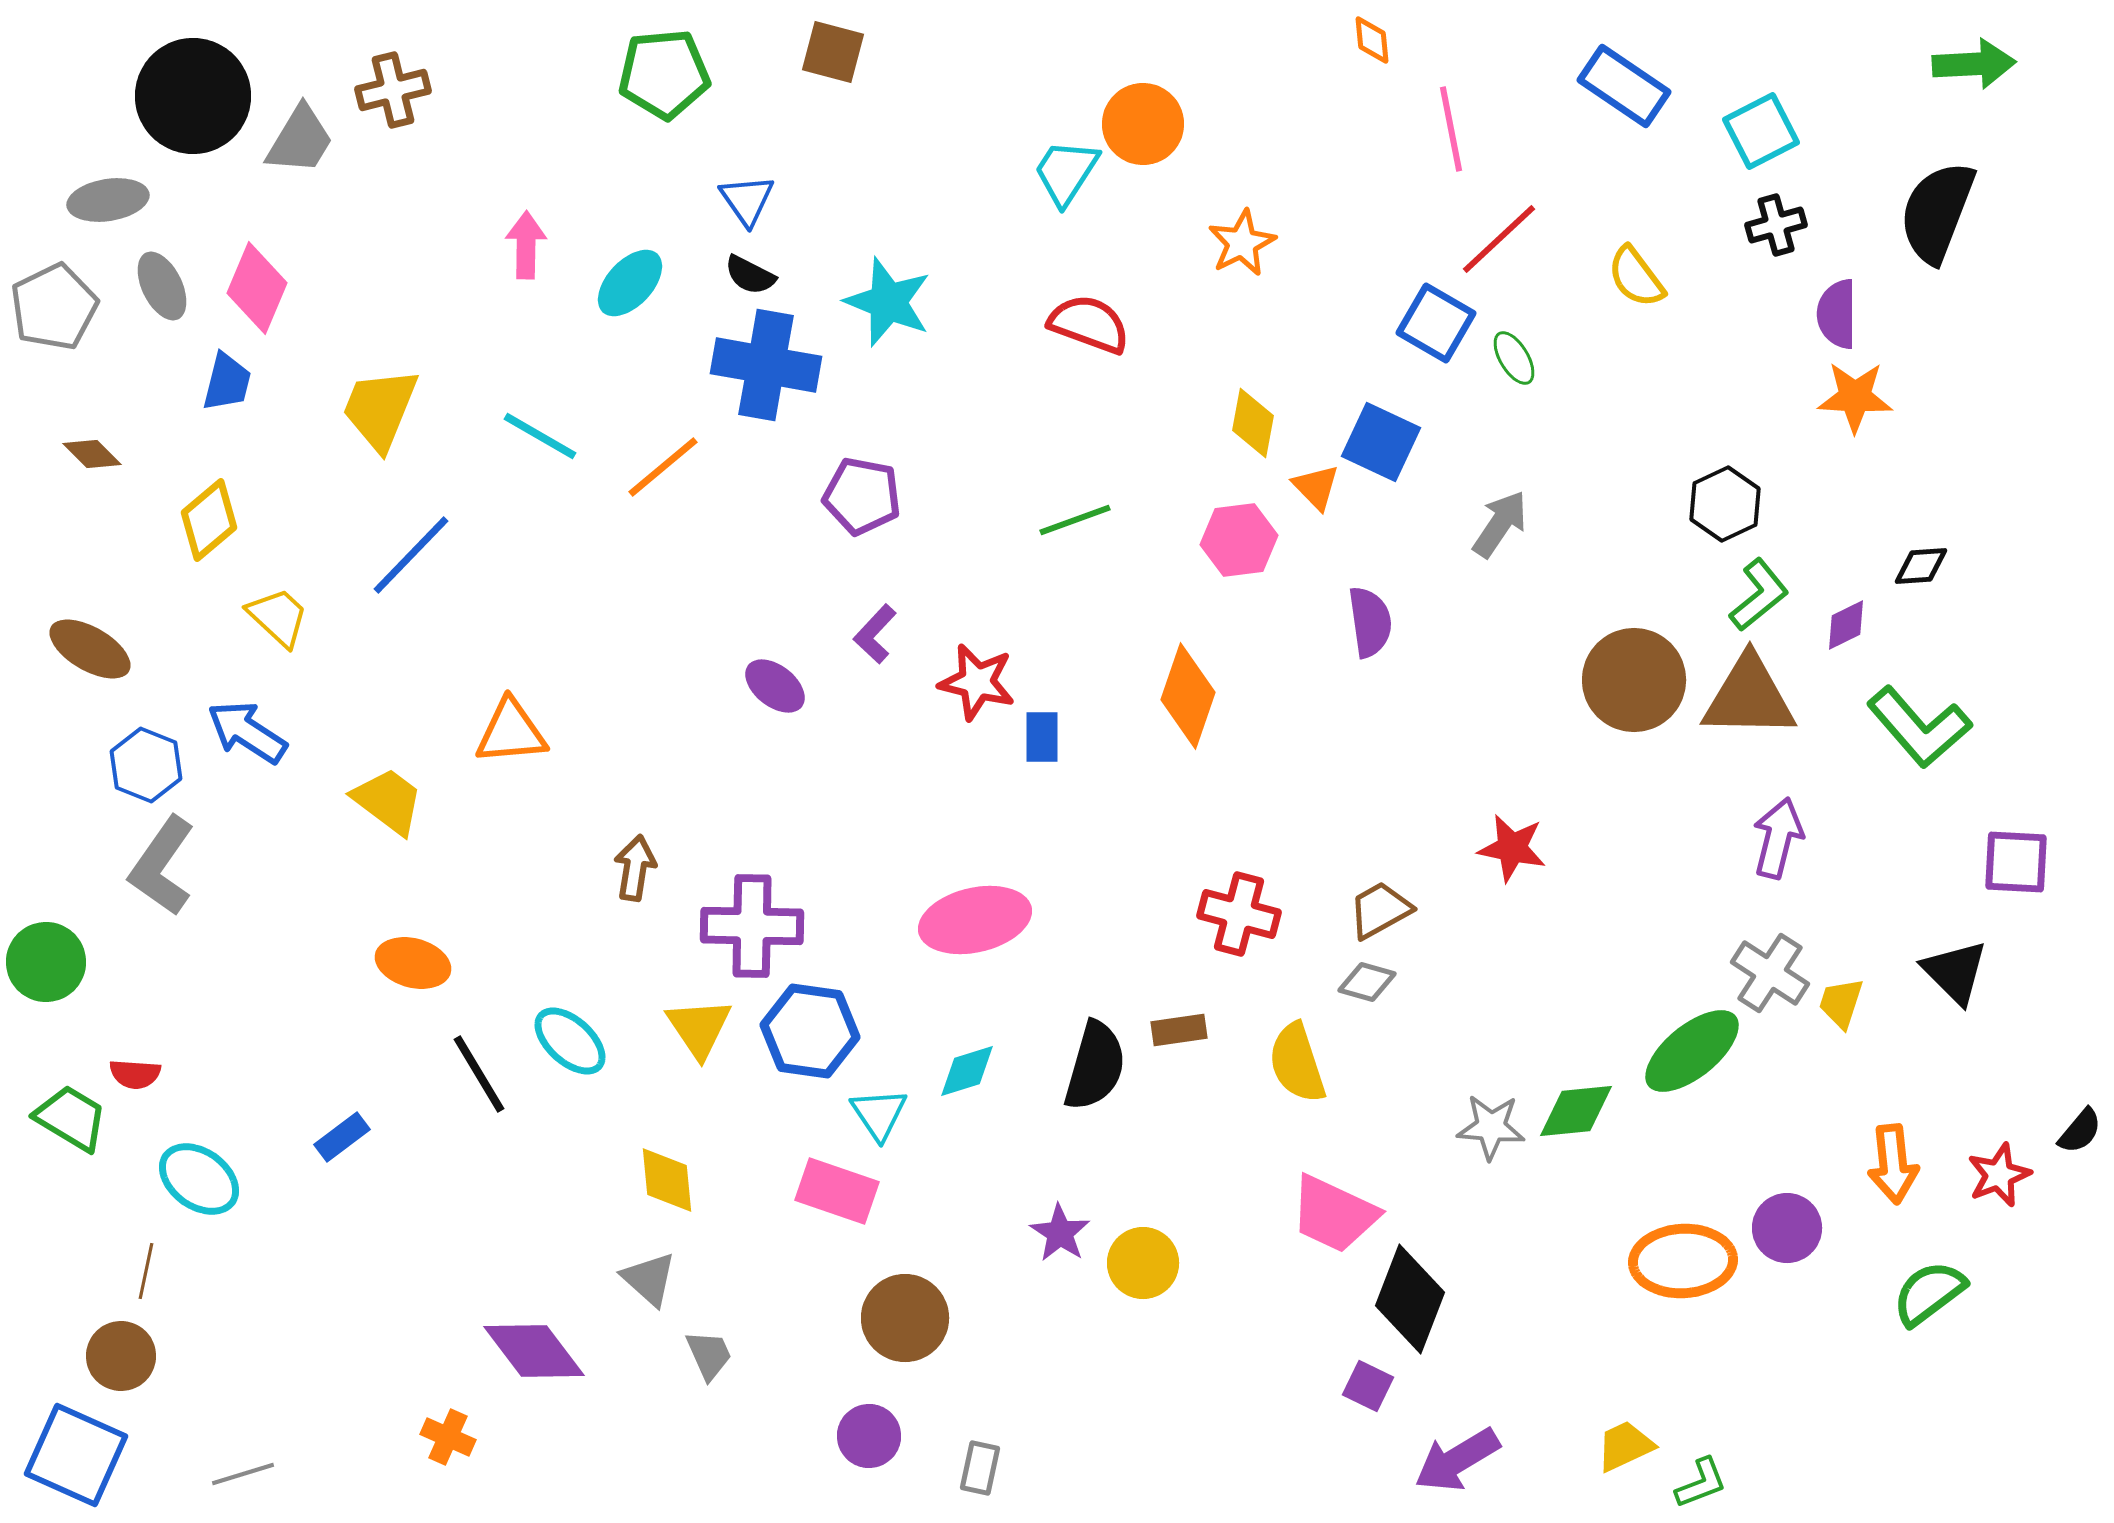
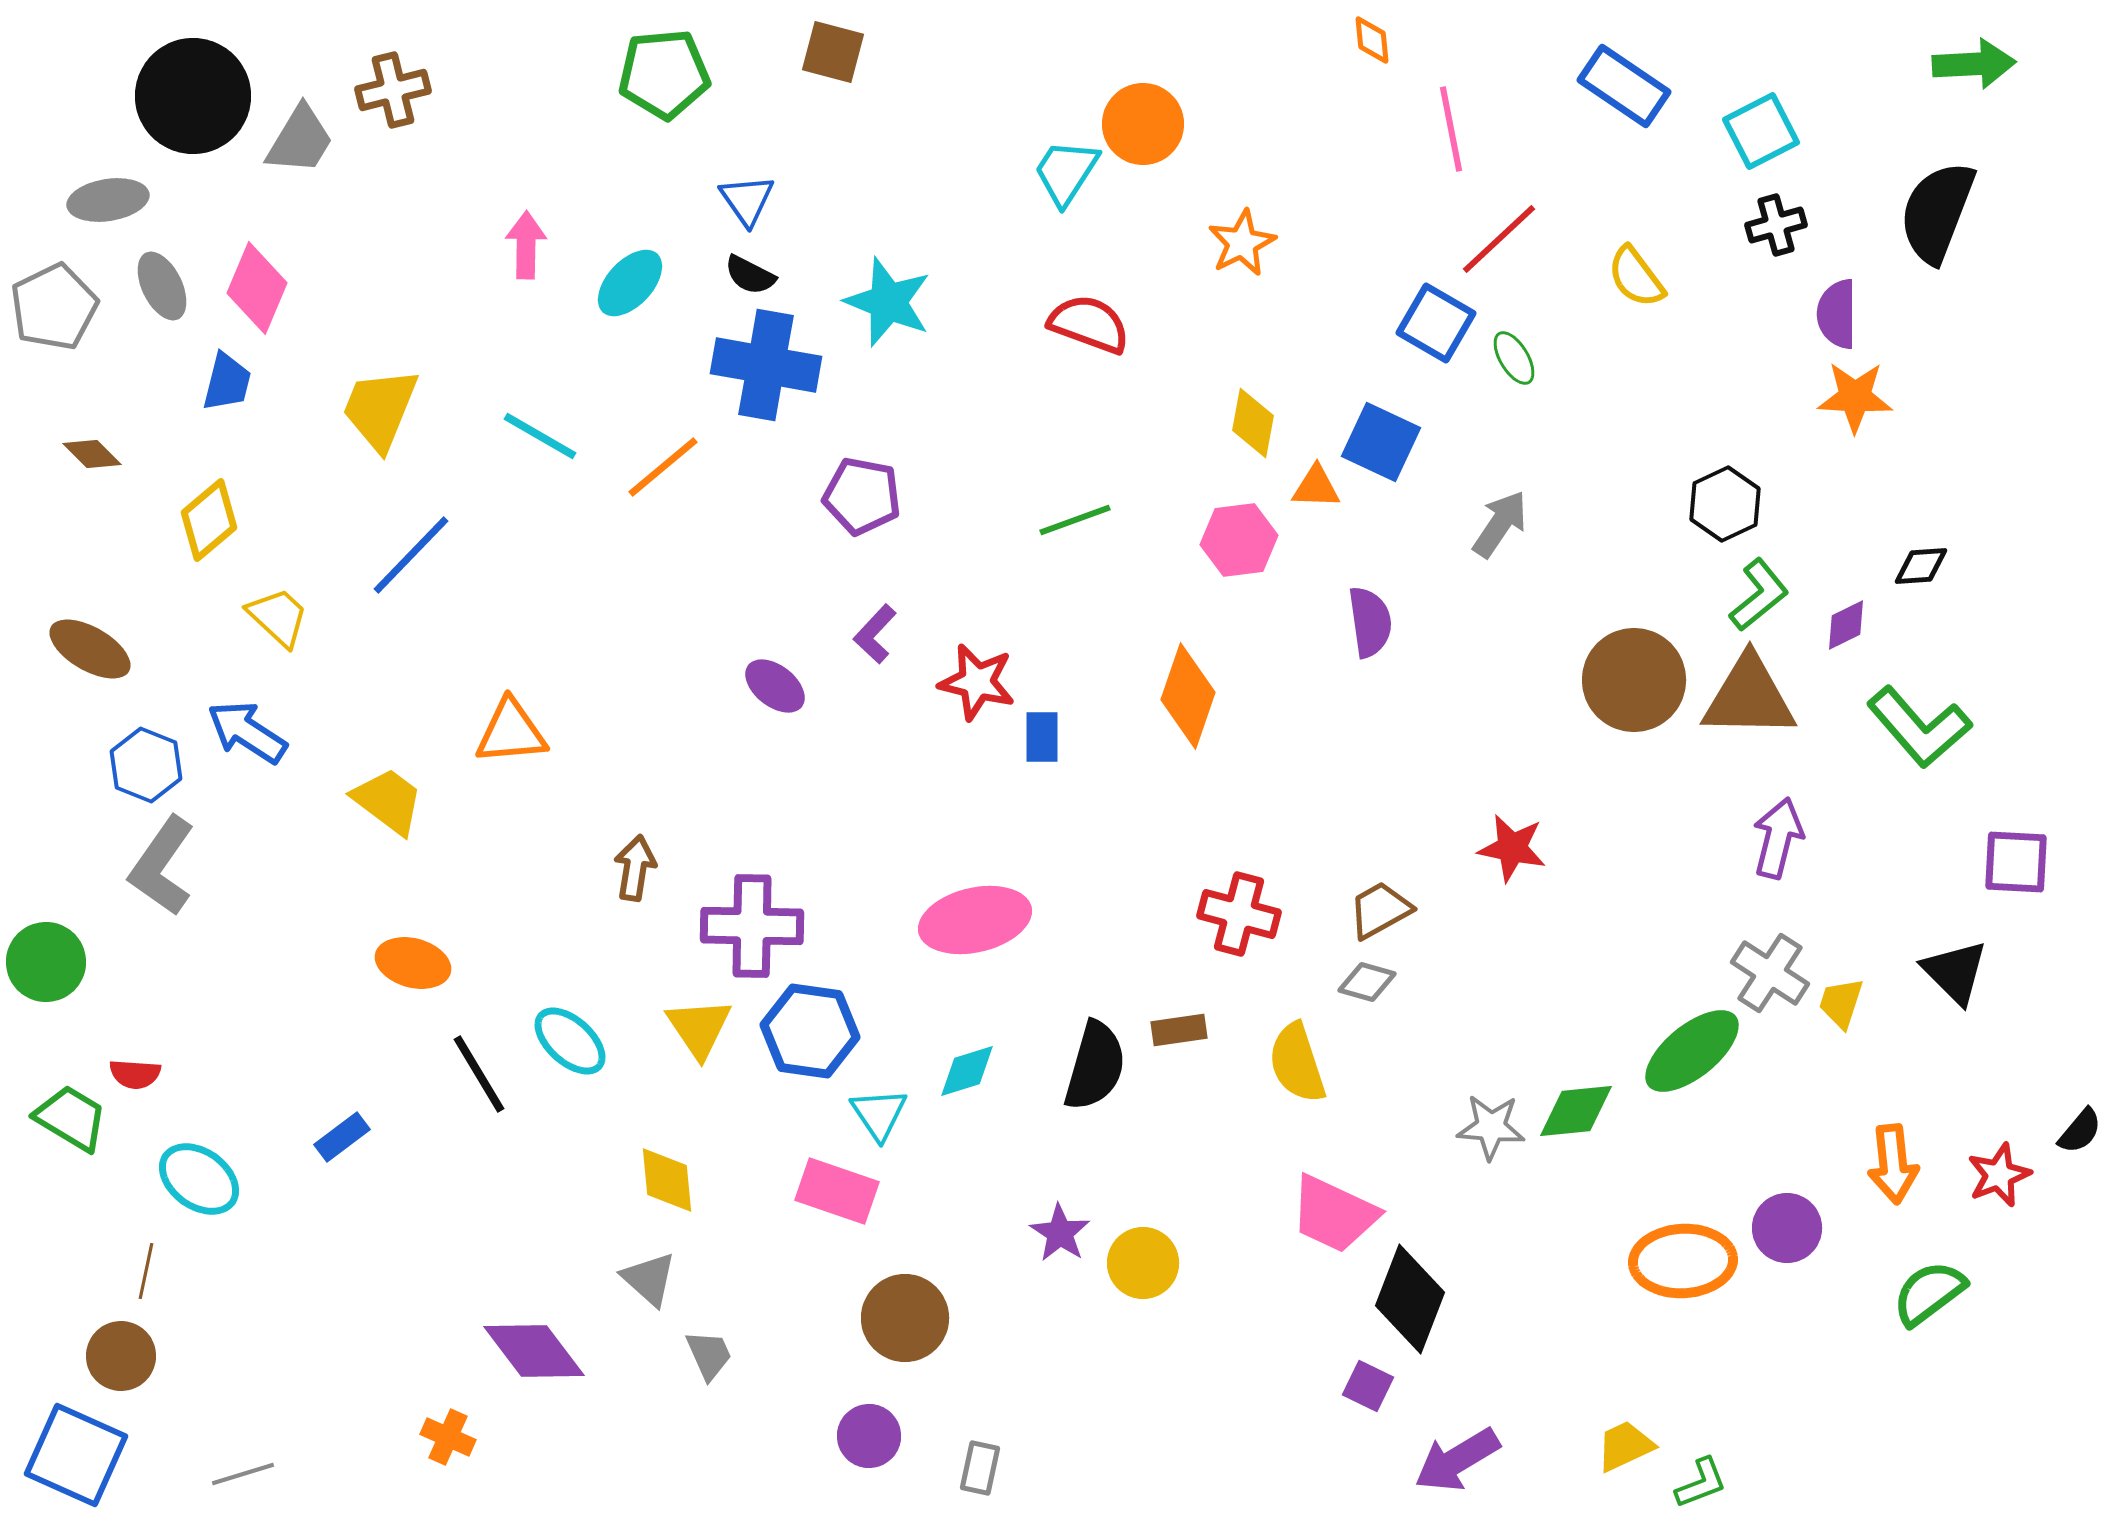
orange triangle at (1316, 487): rotated 44 degrees counterclockwise
